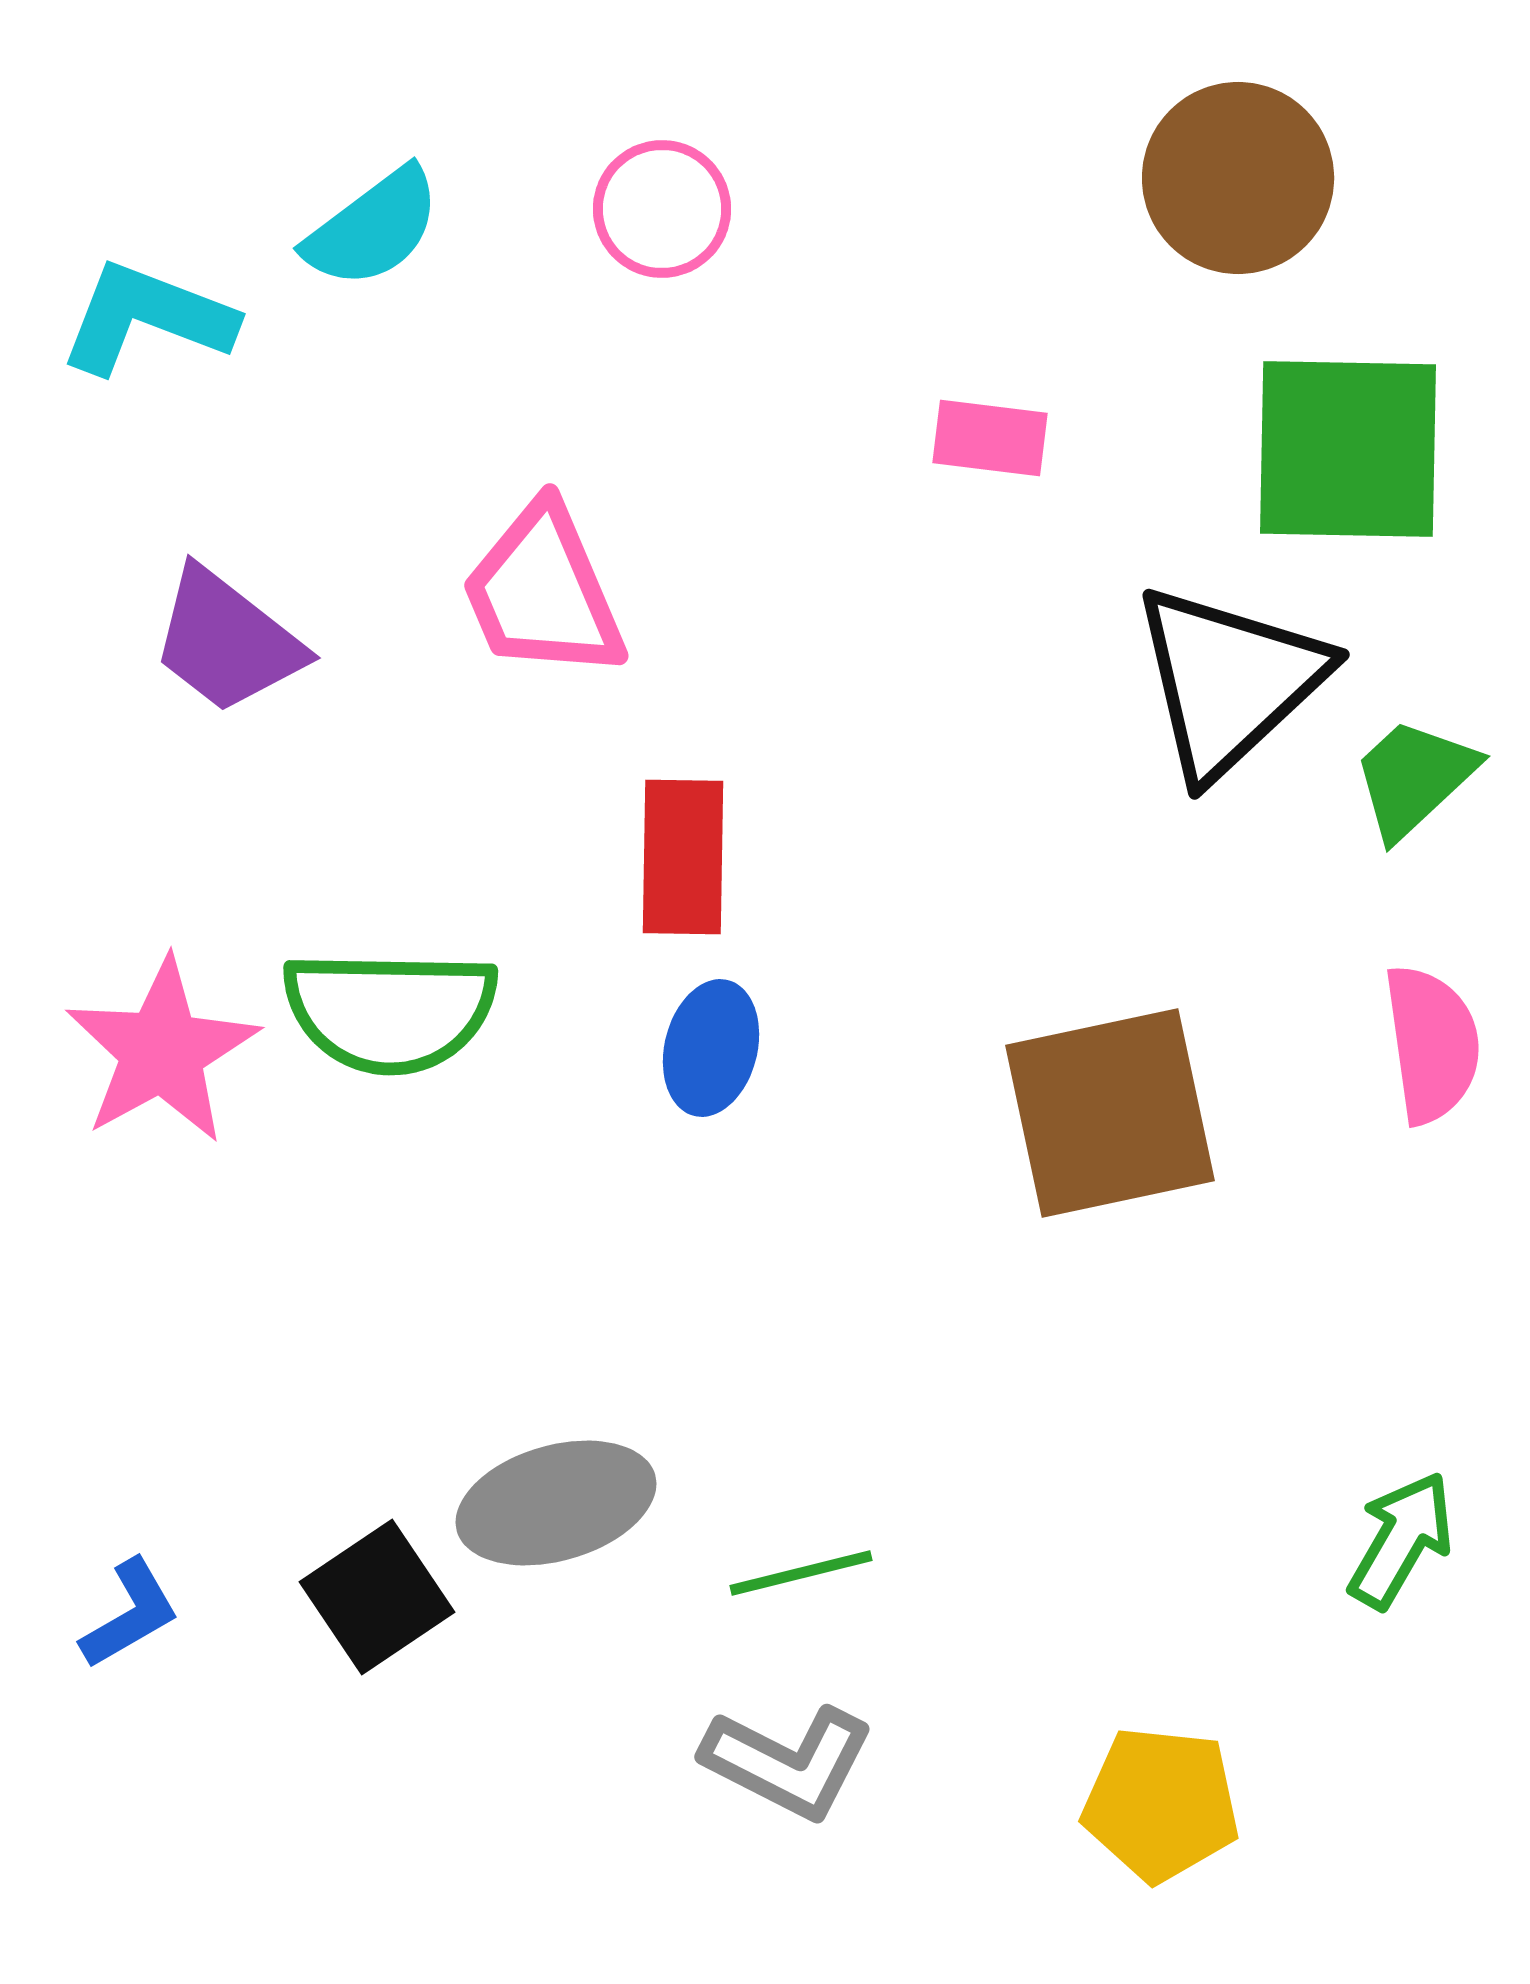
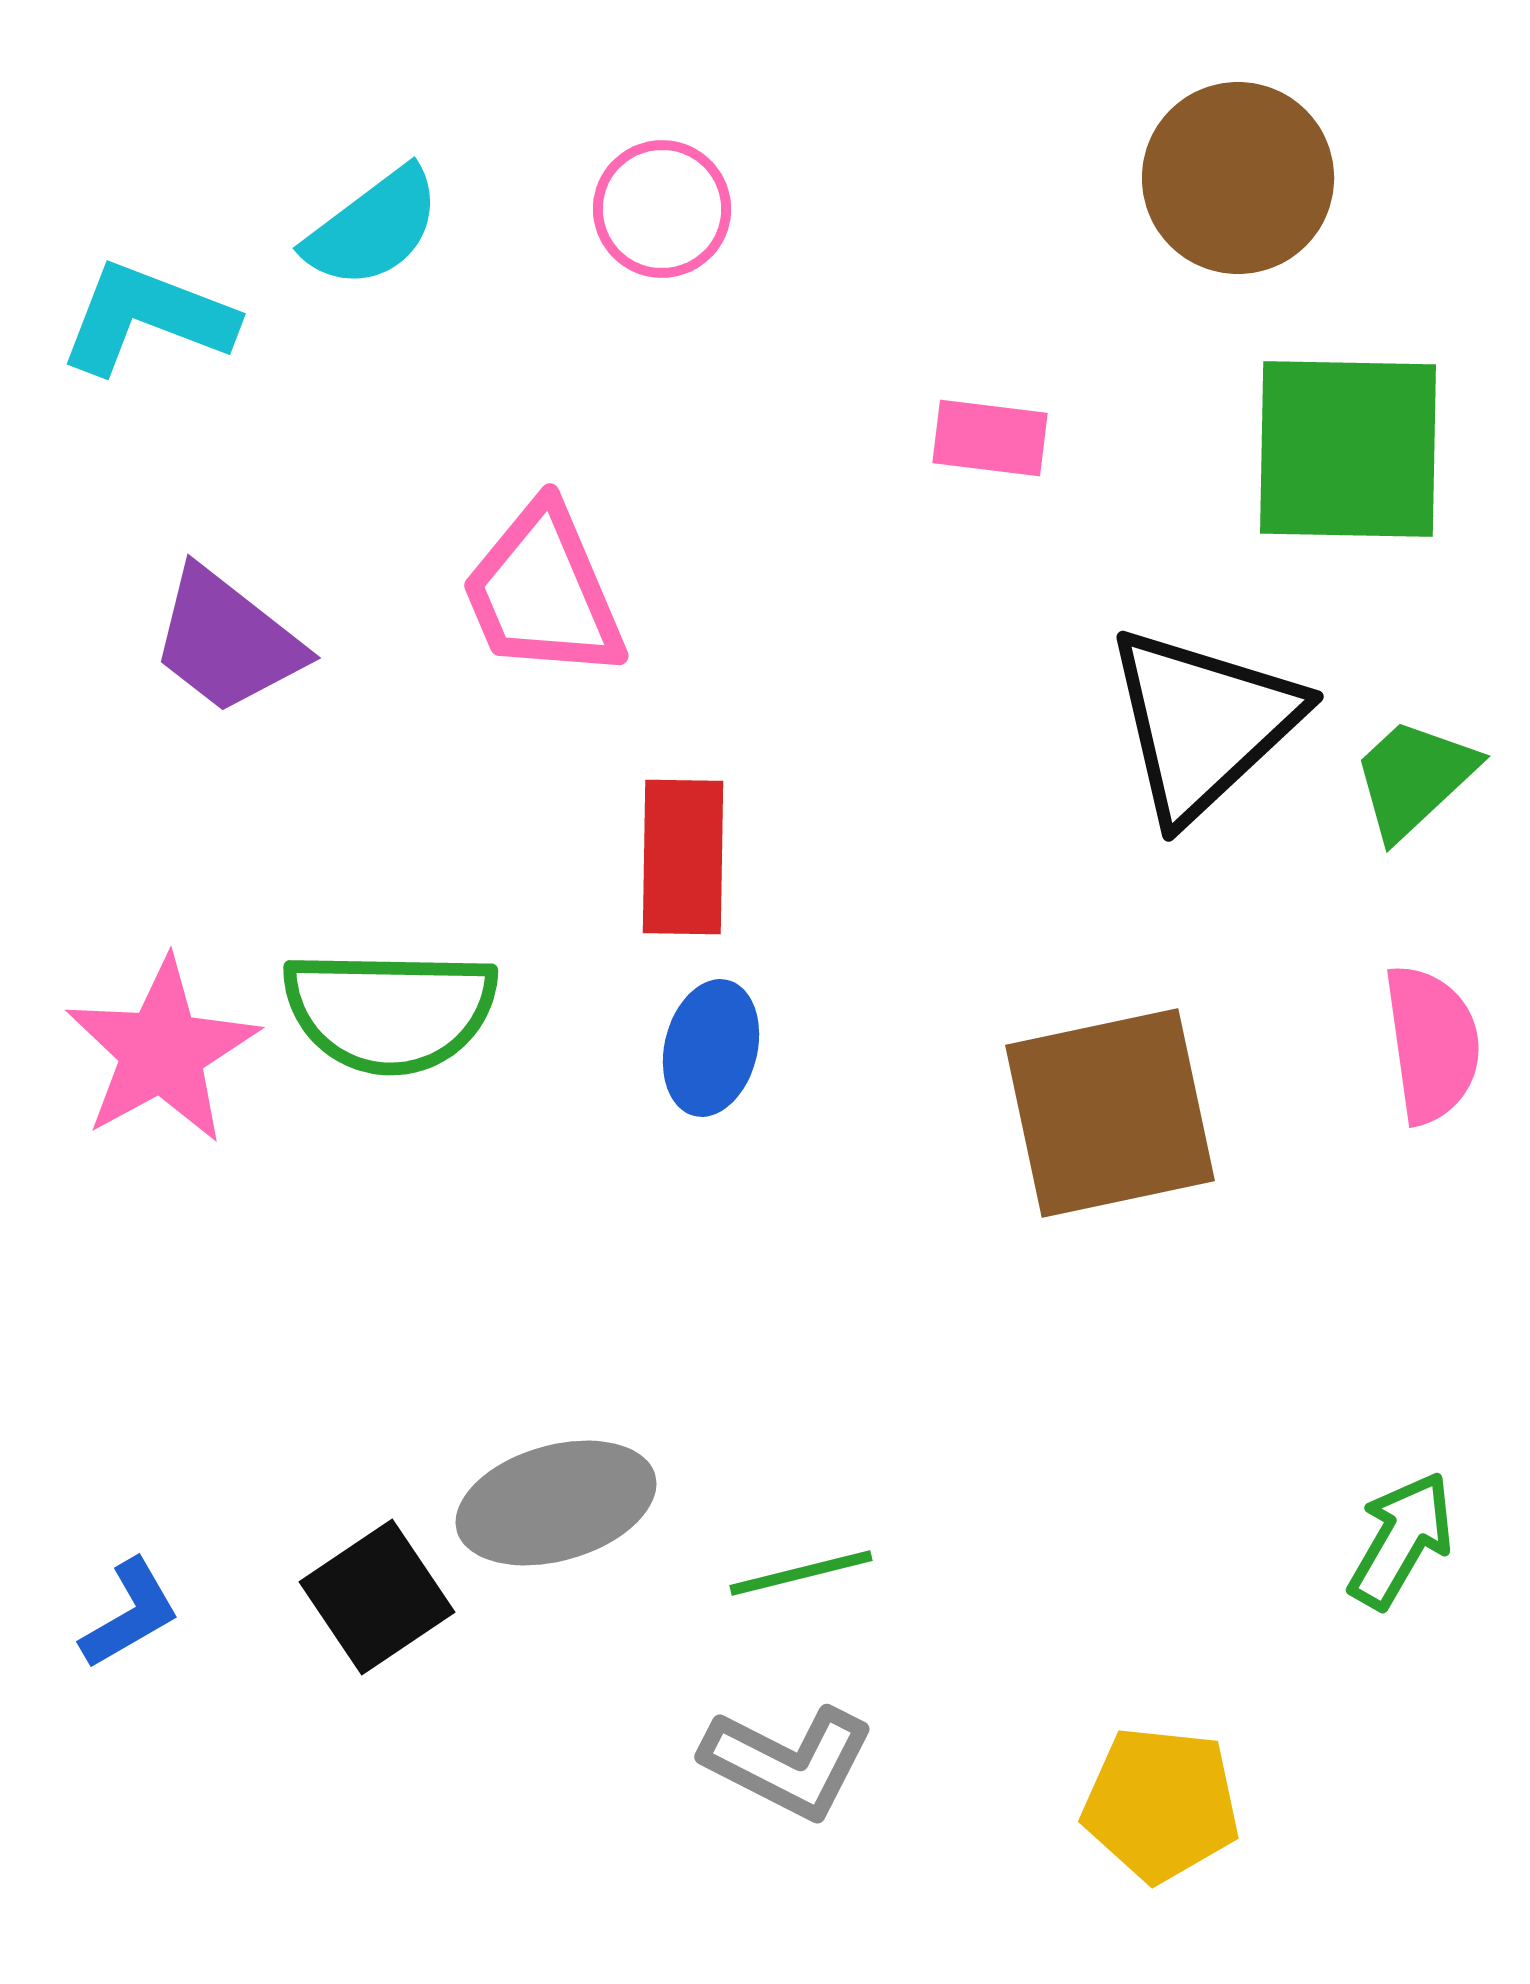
black triangle: moved 26 px left, 42 px down
